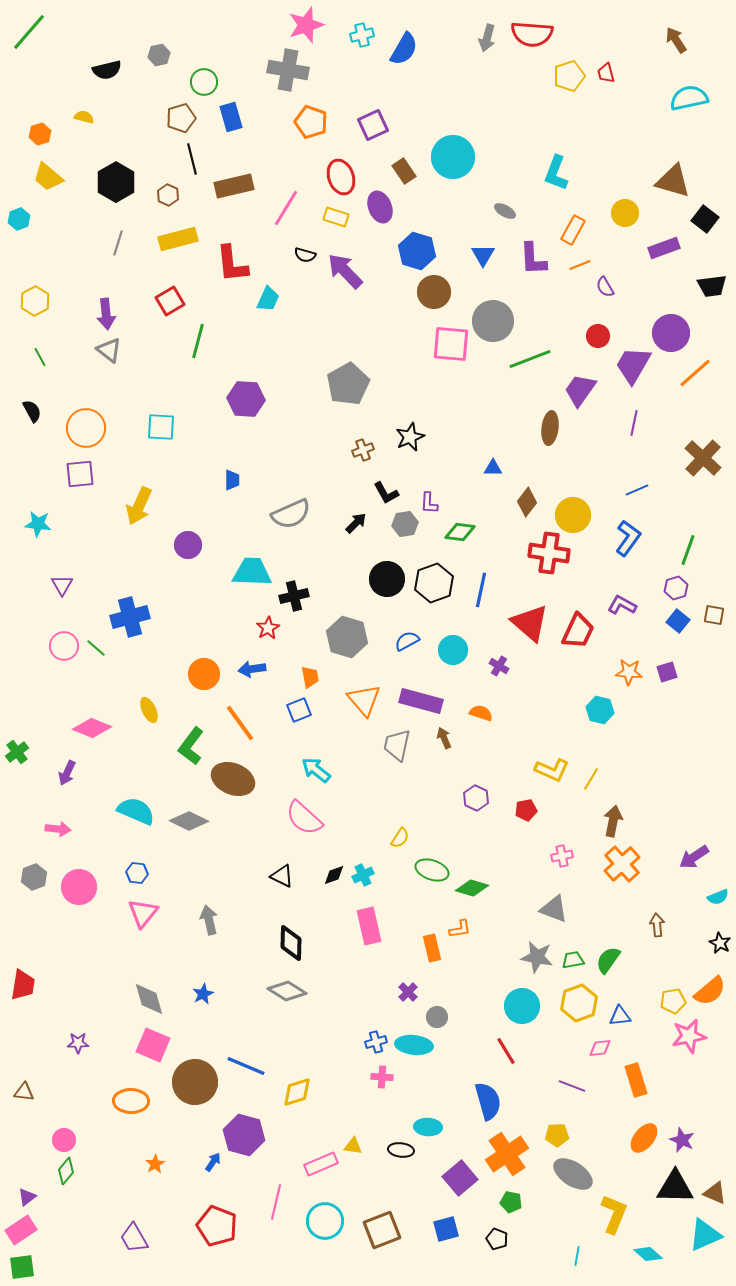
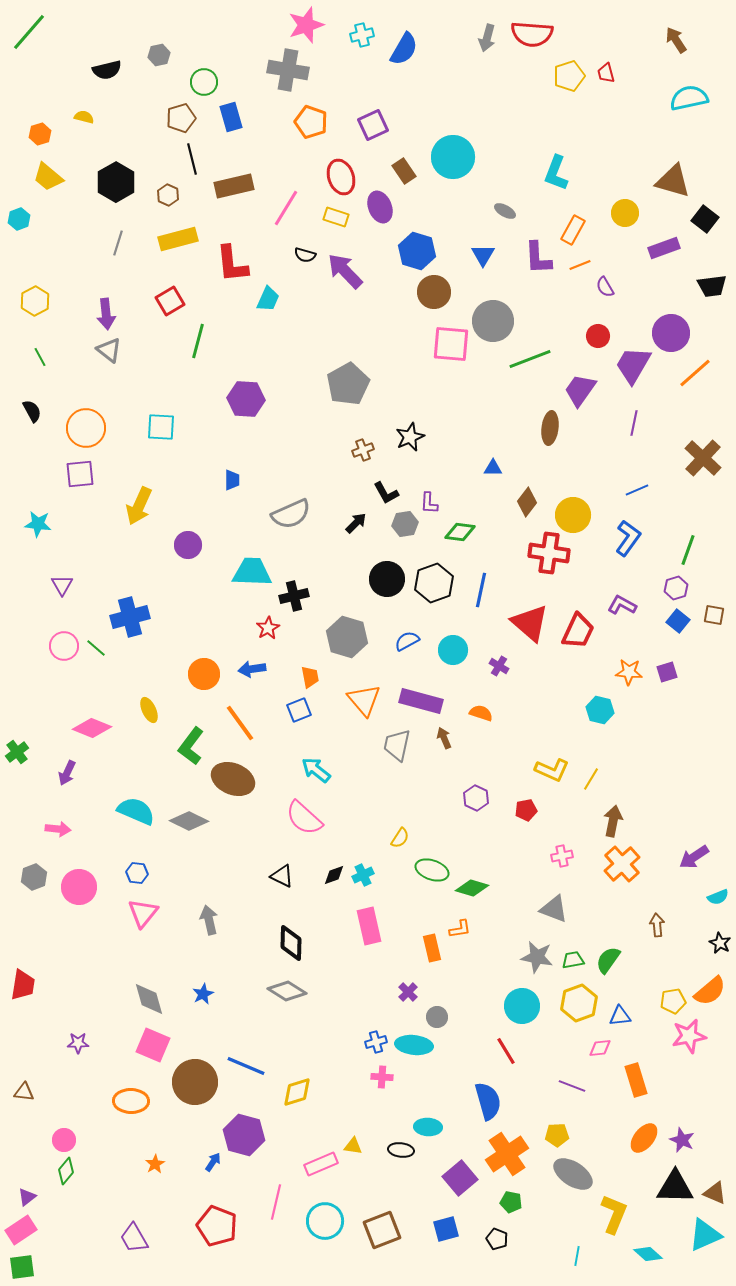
purple L-shape at (533, 259): moved 5 px right, 1 px up
